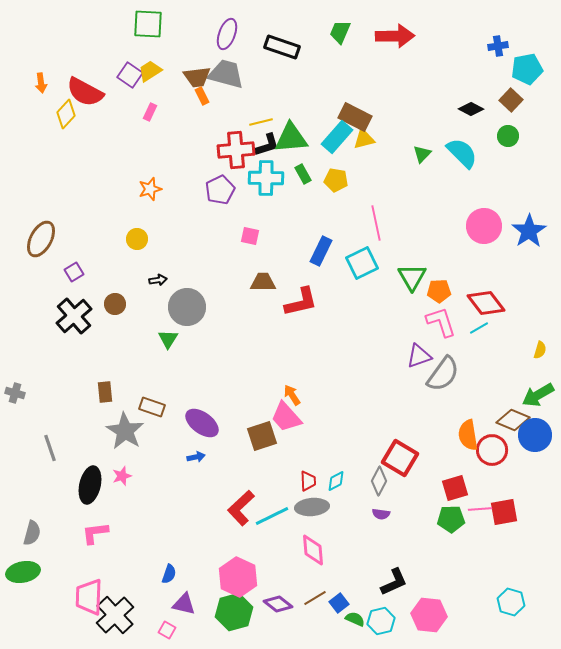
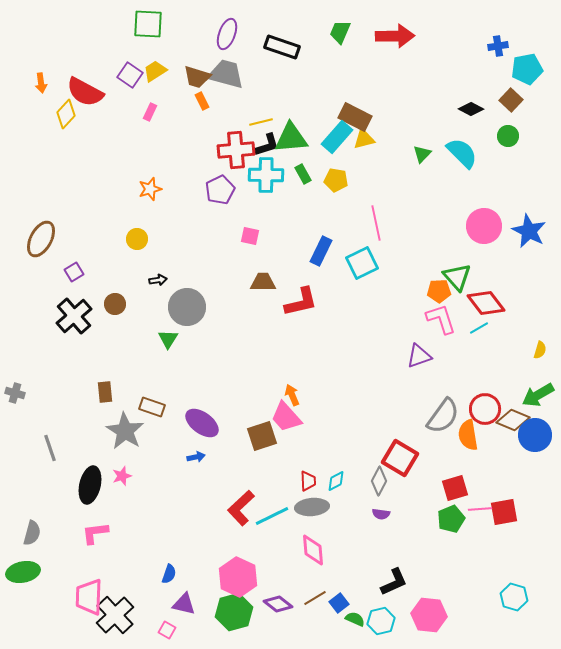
yellow trapezoid at (150, 71): moved 5 px right
brown trapezoid at (197, 77): rotated 24 degrees clockwise
orange rectangle at (202, 96): moved 5 px down
cyan cross at (266, 178): moved 3 px up
blue star at (529, 231): rotated 12 degrees counterclockwise
green triangle at (412, 277): moved 45 px right; rotated 12 degrees counterclockwise
pink L-shape at (441, 322): moved 3 px up
gray semicircle at (443, 374): moved 42 px down
orange arrow at (292, 395): rotated 10 degrees clockwise
red circle at (492, 450): moved 7 px left, 41 px up
green pentagon at (451, 519): rotated 20 degrees counterclockwise
cyan hexagon at (511, 602): moved 3 px right, 5 px up
